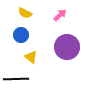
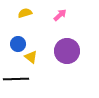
yellow semicircle: rotated 136 degrees clockwise
blue circle: moved 3 px left, 9 px down
purple circle: moved 4 px down
